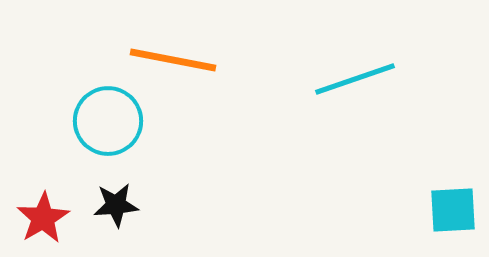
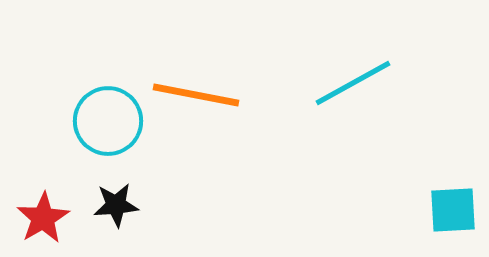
orange line: moved 23 px right, 35 px down
cyan line: moved 2 px left, 4 px down; rotated 10 degrees counterclockwise
